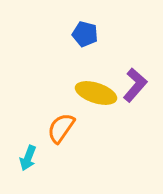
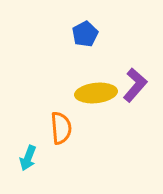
blue pentagon: rotated 30 degrees clockwise
yellow ellipse: rotated 24 degrees counterclockwise
orange semicircle: rotated 140 degrees clockwise
